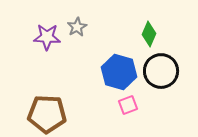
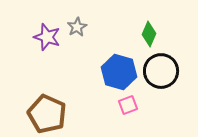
purple star: rotated 16 degrees clockwise
brown pentagon: rotated 21 degrees clockwise
